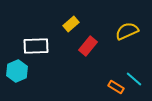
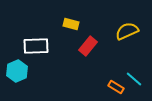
yellow rectangle: rotated 56 degrees clockwise
